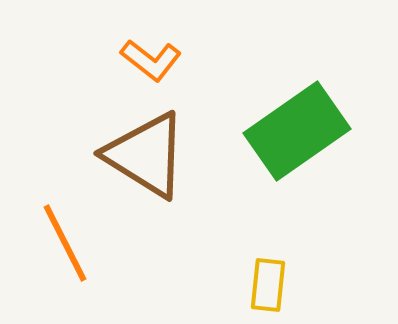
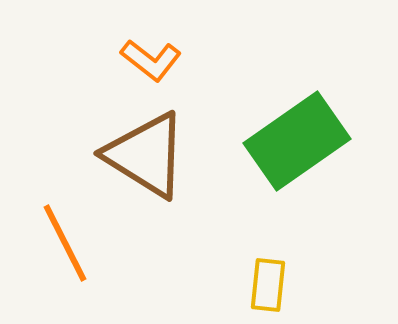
green rectangle: moved 10 px down
